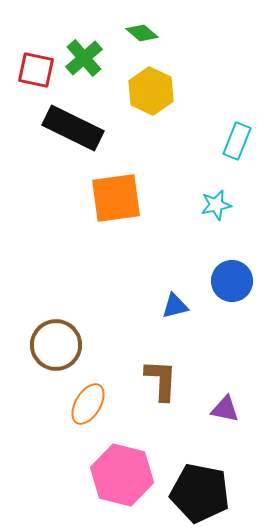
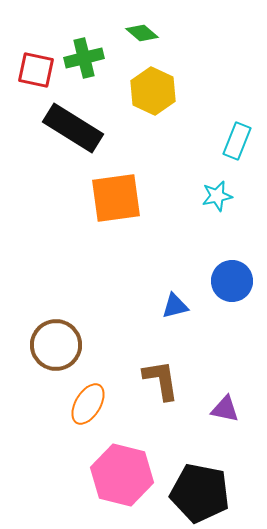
green cross: rotated 27 degrees clockwise
yellow hexagon: moved 2 px right
black rectangle: rotated 6 degrees clockwise
cyan star: moved 1 px right, 9 px up
brown L-shape: rotated 12 degrees counterclockwise
